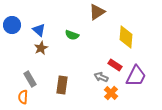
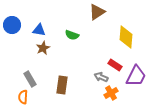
blue triangle: rotated 32 degrees counterclockwise
brown star: moved 2 px right
orange cross: rotated 16 degrees clockwise
